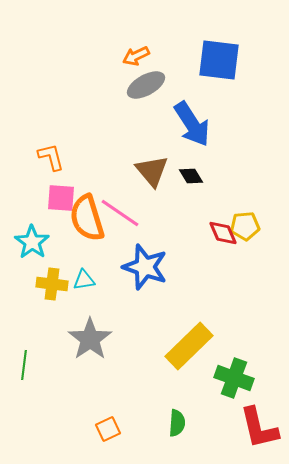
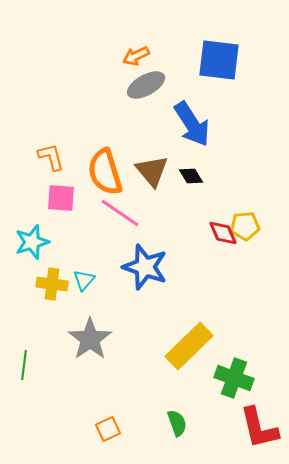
orange semicircle: moved 18 px right, 46 px up
cyan star: rotated 20 degrees clockwise
cyan triangle: rotated 40 degrees counterclockwise
green semicircle: rotated 24 degrees counterclockwise
